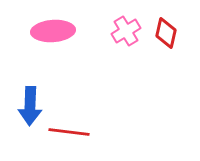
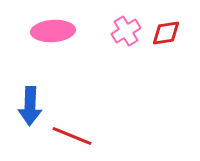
red diamond: rotated 68 degrees clockwise
red line: moved 3 px right, 4 px down; rotated 15 degrees clockwise
